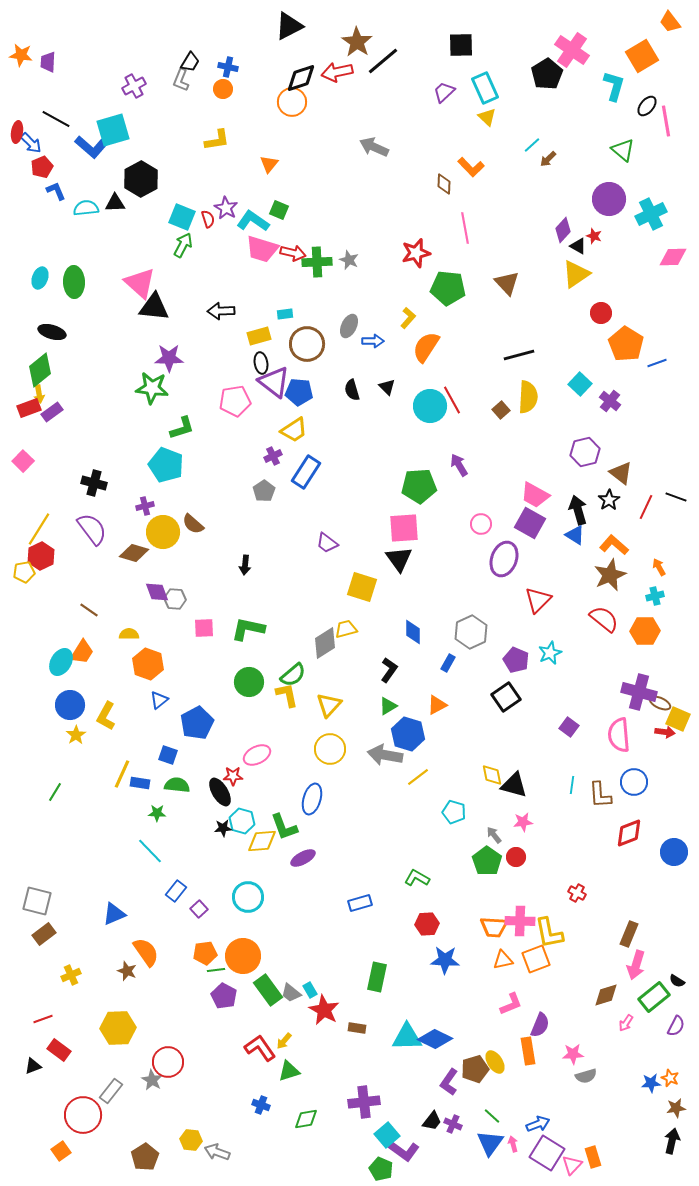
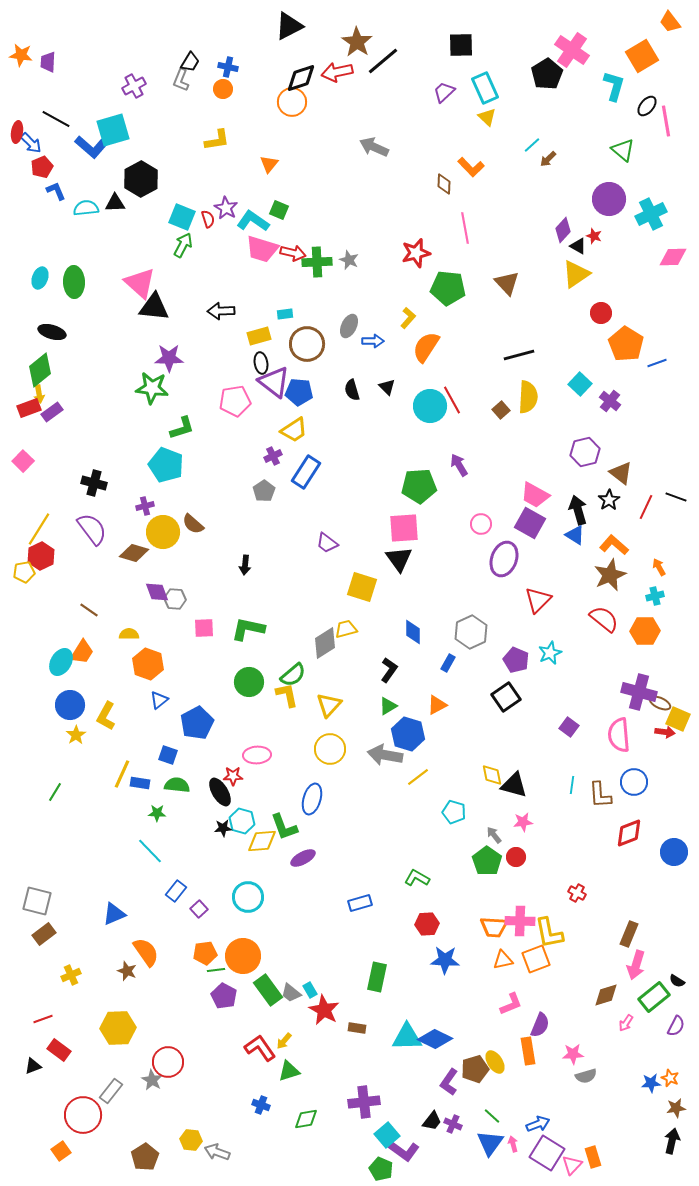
pink ellipse at (257, 755): rotated 24 degrees clockwise
